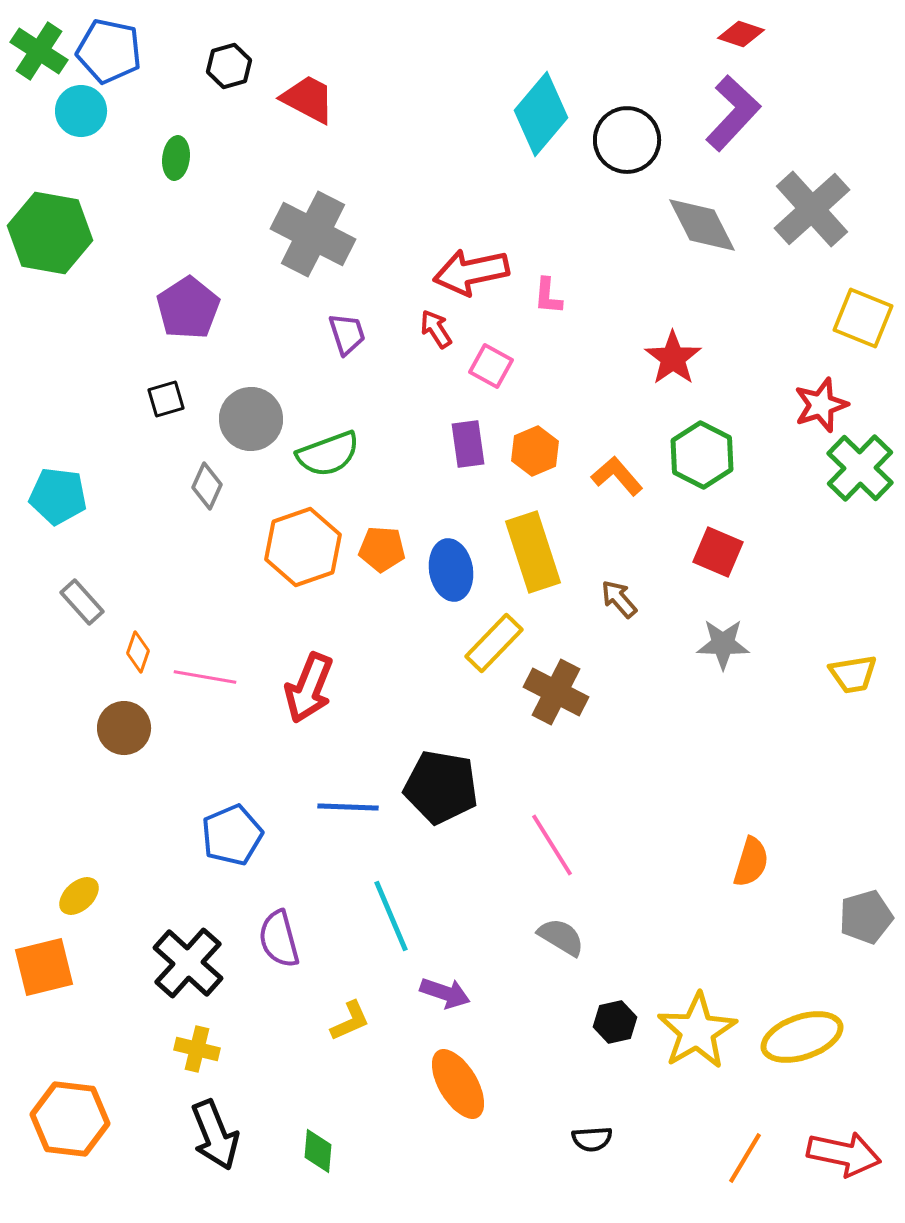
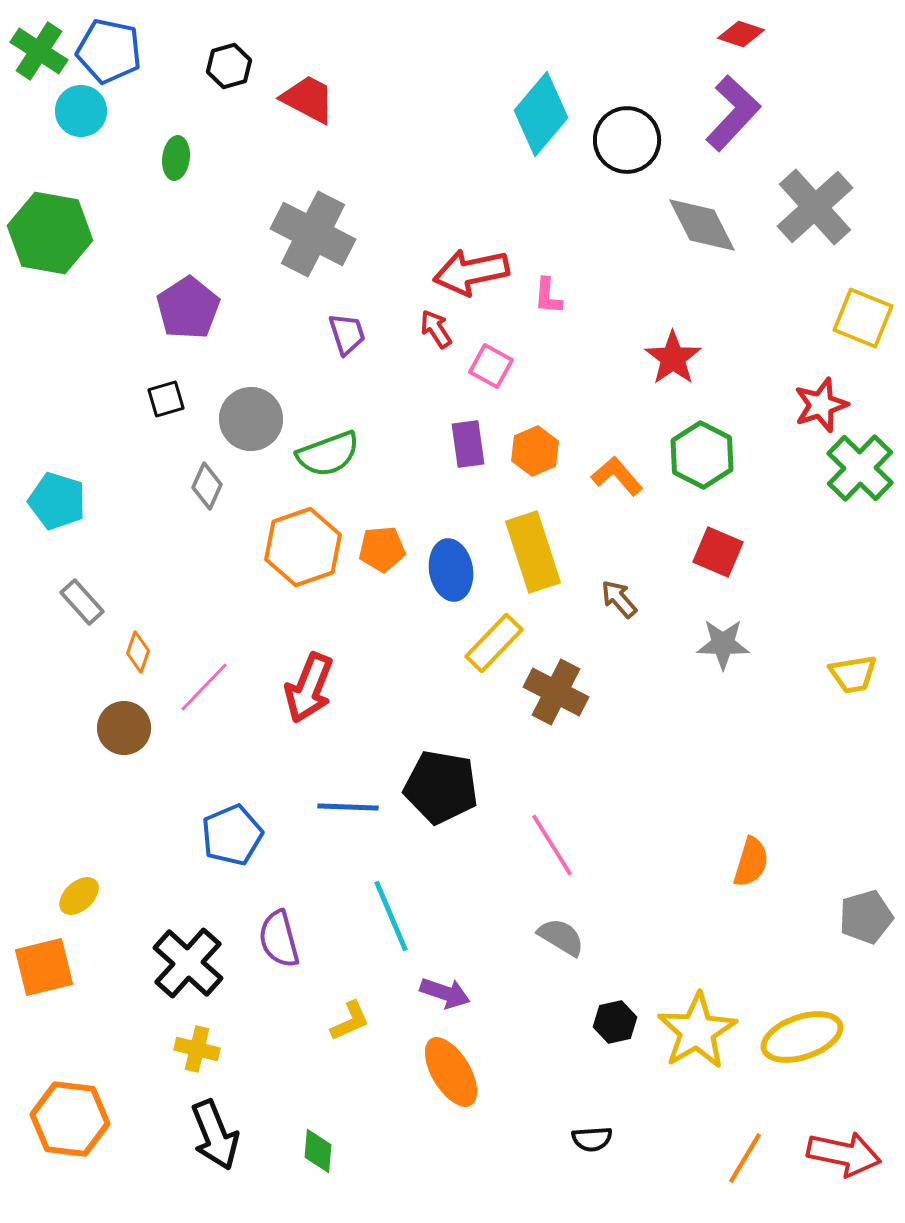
gray cross at (812, 209): moved 3 px right, 2 px up
cyan pentagon at (58, 496): moved 1 px left, 5 px down; rotated 10 degrees clockwise
orange pentagon at (382, 549): rotated 9 degrees counterclockwise
pink line at (205, 677): moved 1 px left, 10 px down; rotated 56 degrees counterclockwise
orange ellipse at (458, 1084): moved 7 px left, 12 px up
